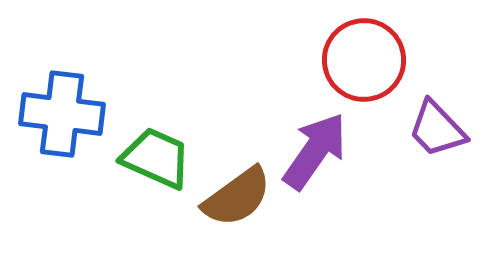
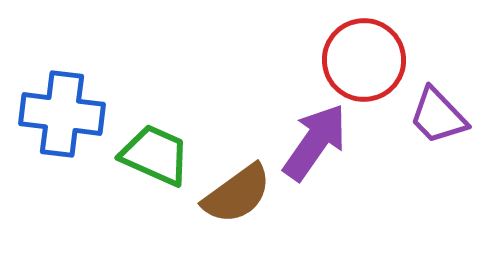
purple trapezoid: moved 1 px right, 13 px up
purple arrow: moved 9 px up
green trapezoid: moved 1 px left, 3 px up
brown semicircle: moved 3 px up
